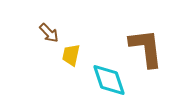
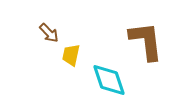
brown L-shape: moved 7 px up
